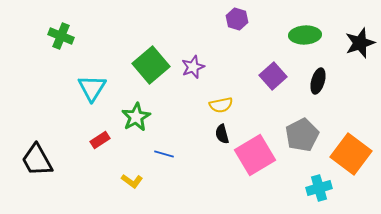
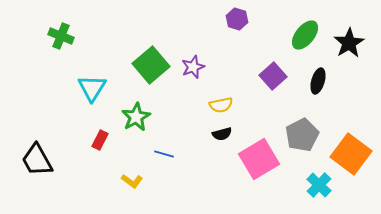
green ellipse: rotated 48 degrees counterclockwise
black star: moved 11 px left; rotated 12 degrees counterclockwise
black semicircle: rotated 90 degrees counterclockwise
red rectangle: rotated 30 degrees counterclockwise
pink square: moved 4 px right, 4 px down
cyan cross: moved 3 px up; rotated 30 degrees counterclockwise
